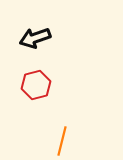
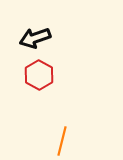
red hexagon: moved 3 px right, 10 px up; rotated 16 degrees counterclockwise
